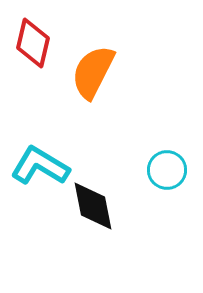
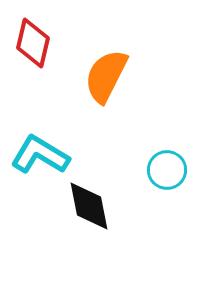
orange semicircle: moved 13 px right, 4 px down
cyan L-shape: moved 11 px up
black diamond: moved 4 px left
